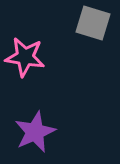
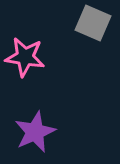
gray square: rotated 6 degrees clockwise
